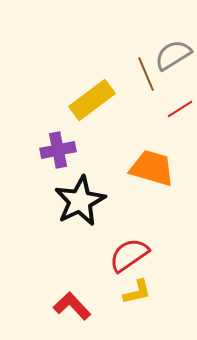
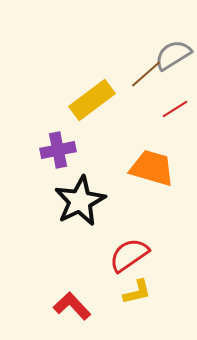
brown line: rotated 72 degrees clockwise
red line: moved 5 px left
